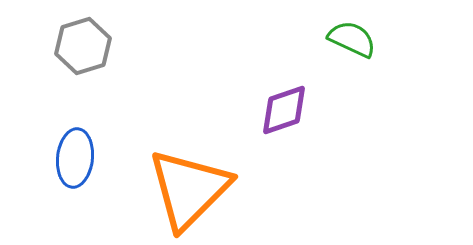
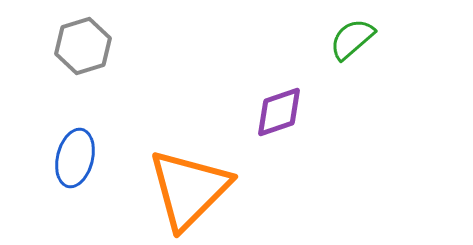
green semicircle: rotated 66 degrees counterclockwise
purple diamond: moved 5 px left, 2 px down
blue ellipse: rotated 8 degrees clockwise
